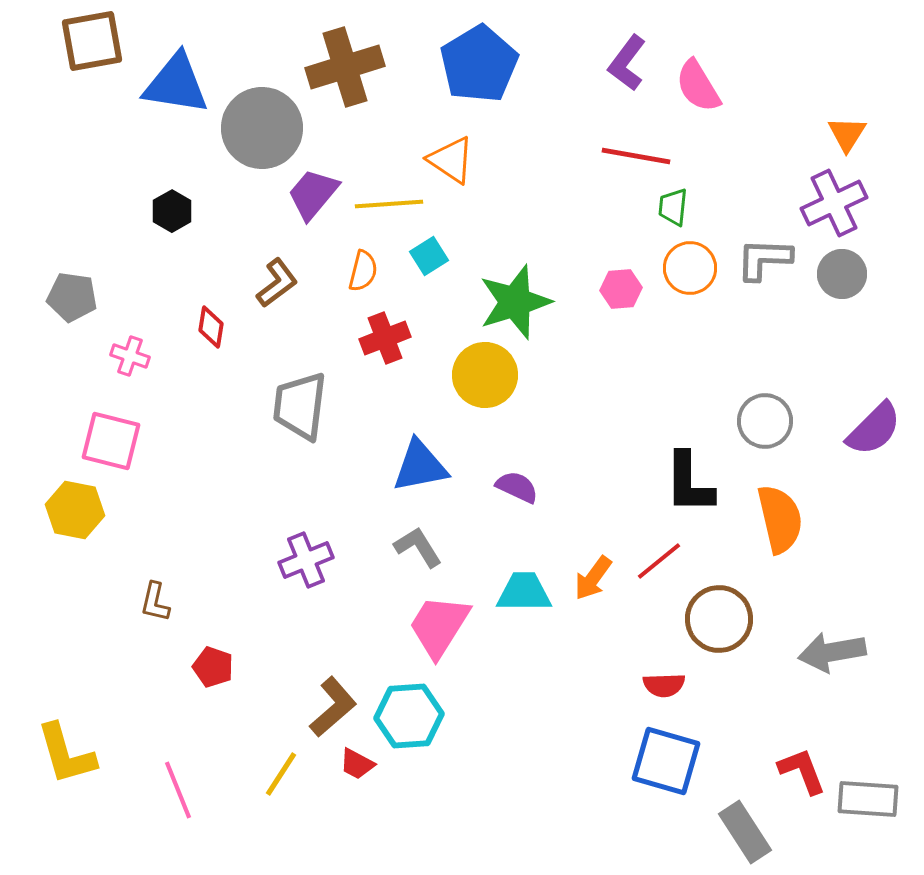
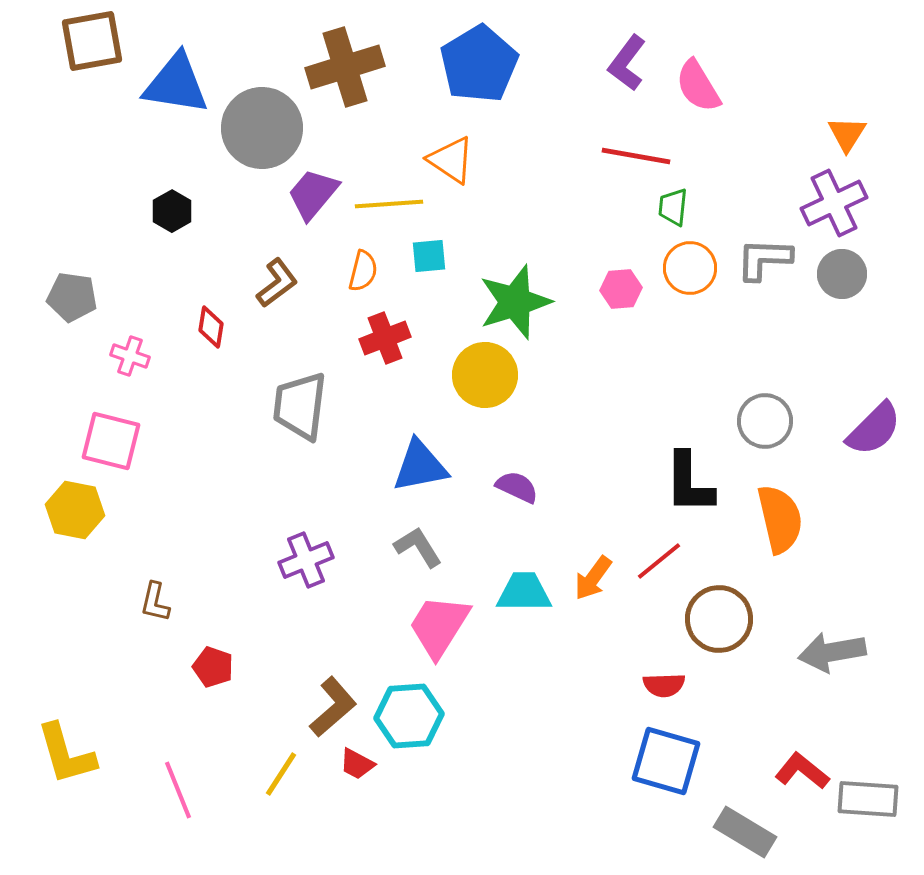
cyan square at (429, 256): rotated 27 degrees clockwise
red L-shape at (802, 771): rotated 30 degrees counterclockwise
gray rectangle at (745, 832): rotated 26 degrees counterclockwise
